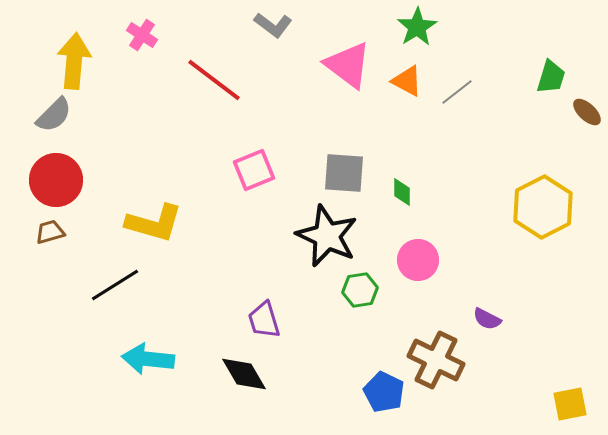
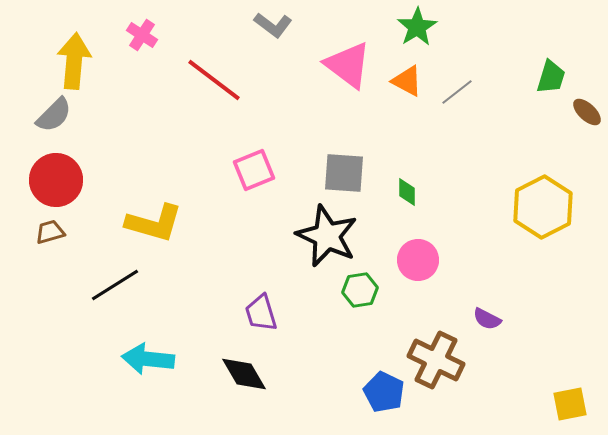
green diamond: moved 5 px right
purple trapezoid: moved 3 px left, 7 px up
